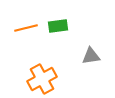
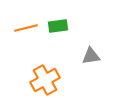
orange cross: moved 3 px right, 1 px down
